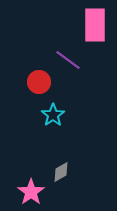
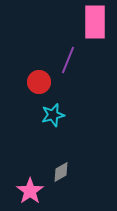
pink rectangle: moved 3 px up
purple line: rotated 76 degrees clockwise
cyan star: rotated 20 degrees clockwise
pink star: moved 1 px left, 1 px up
